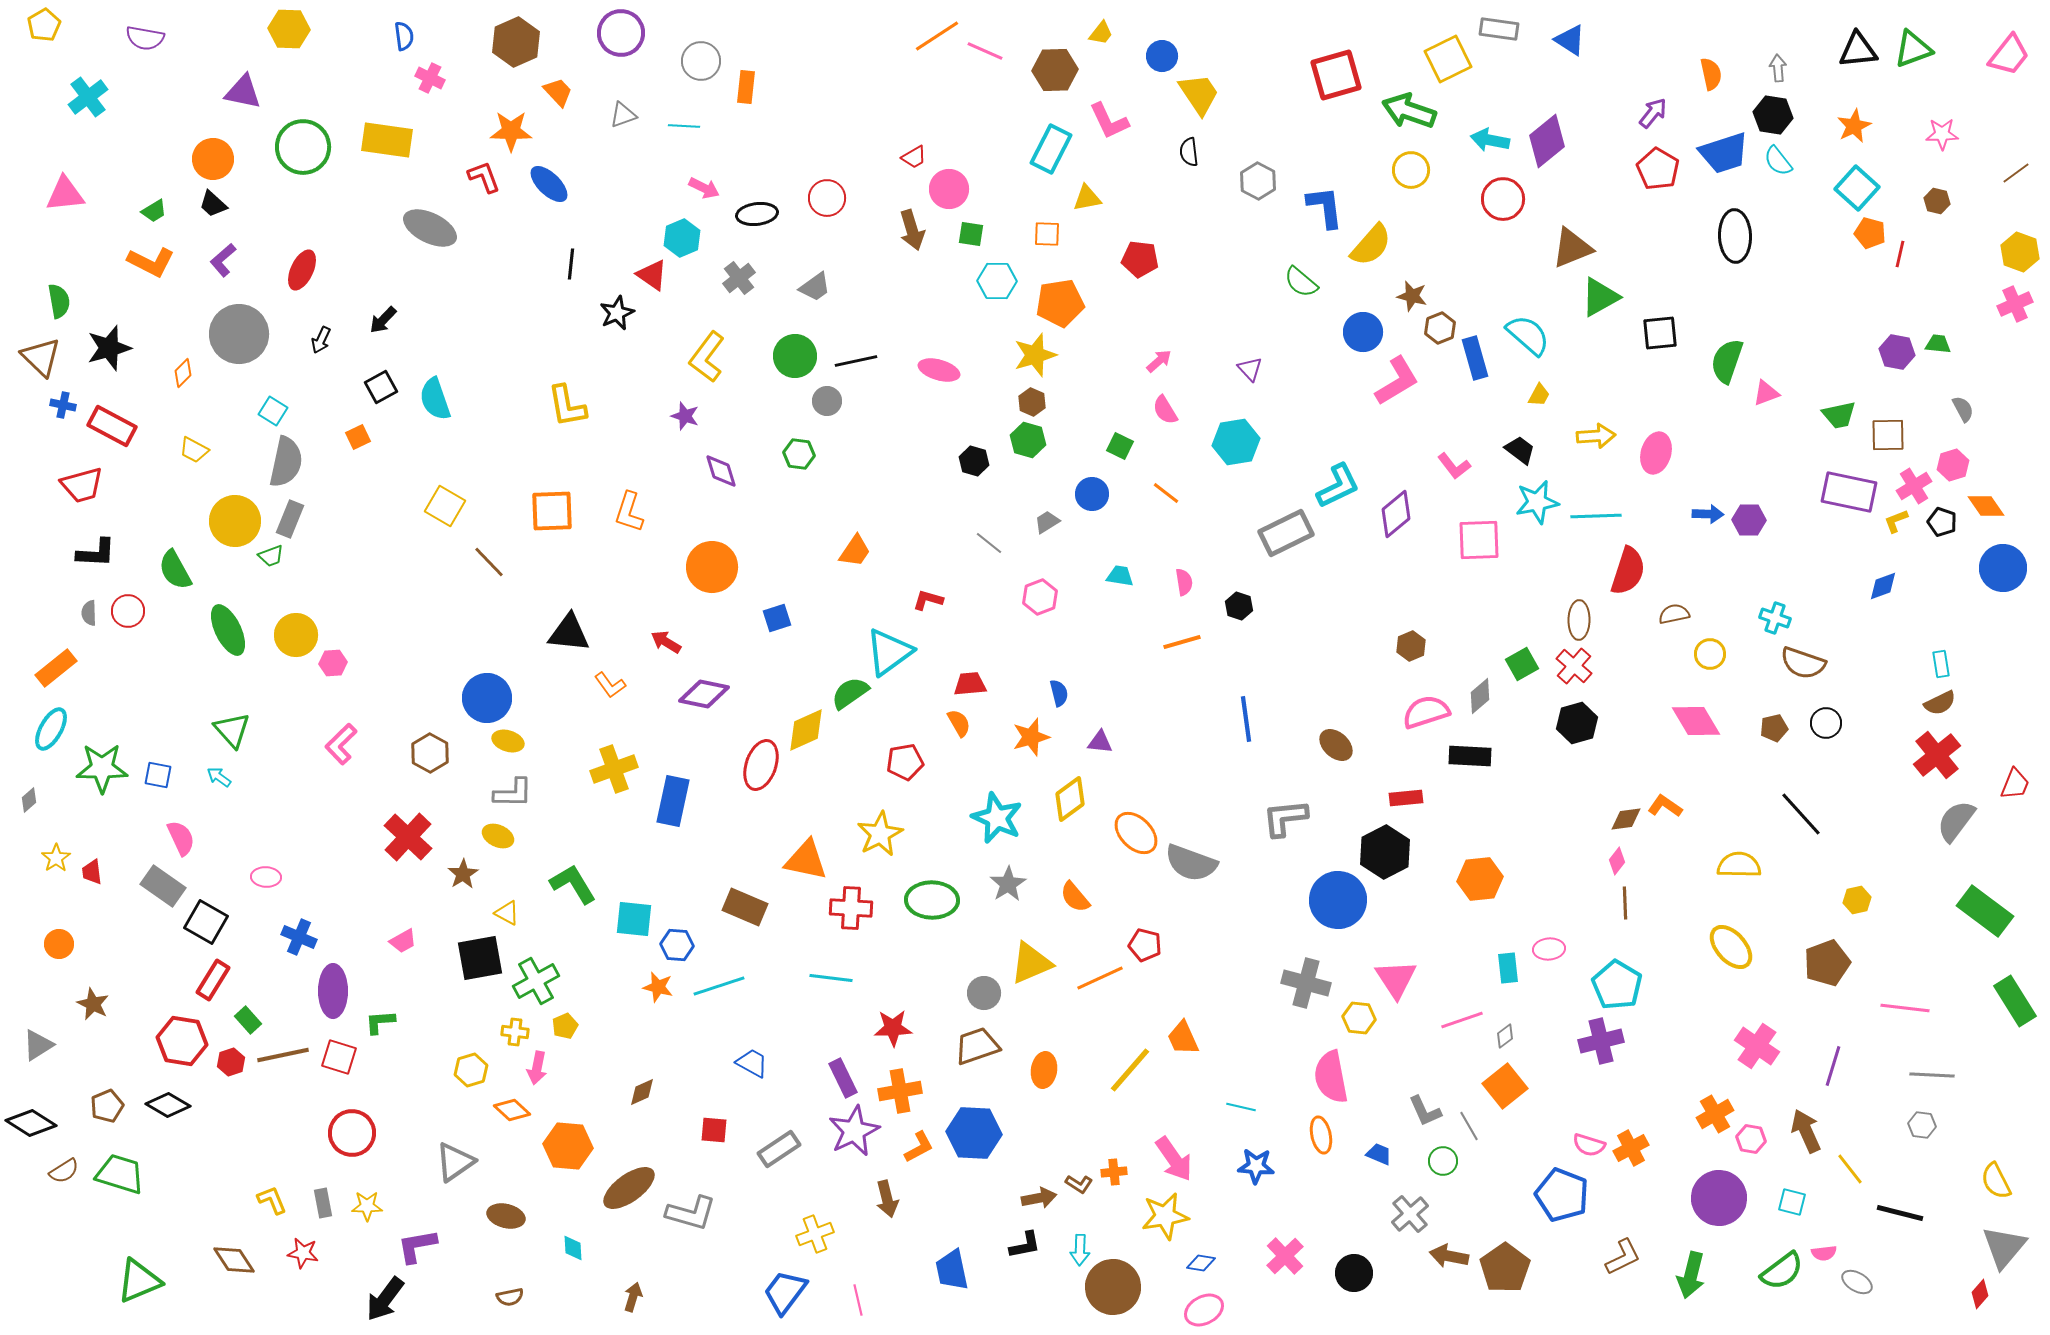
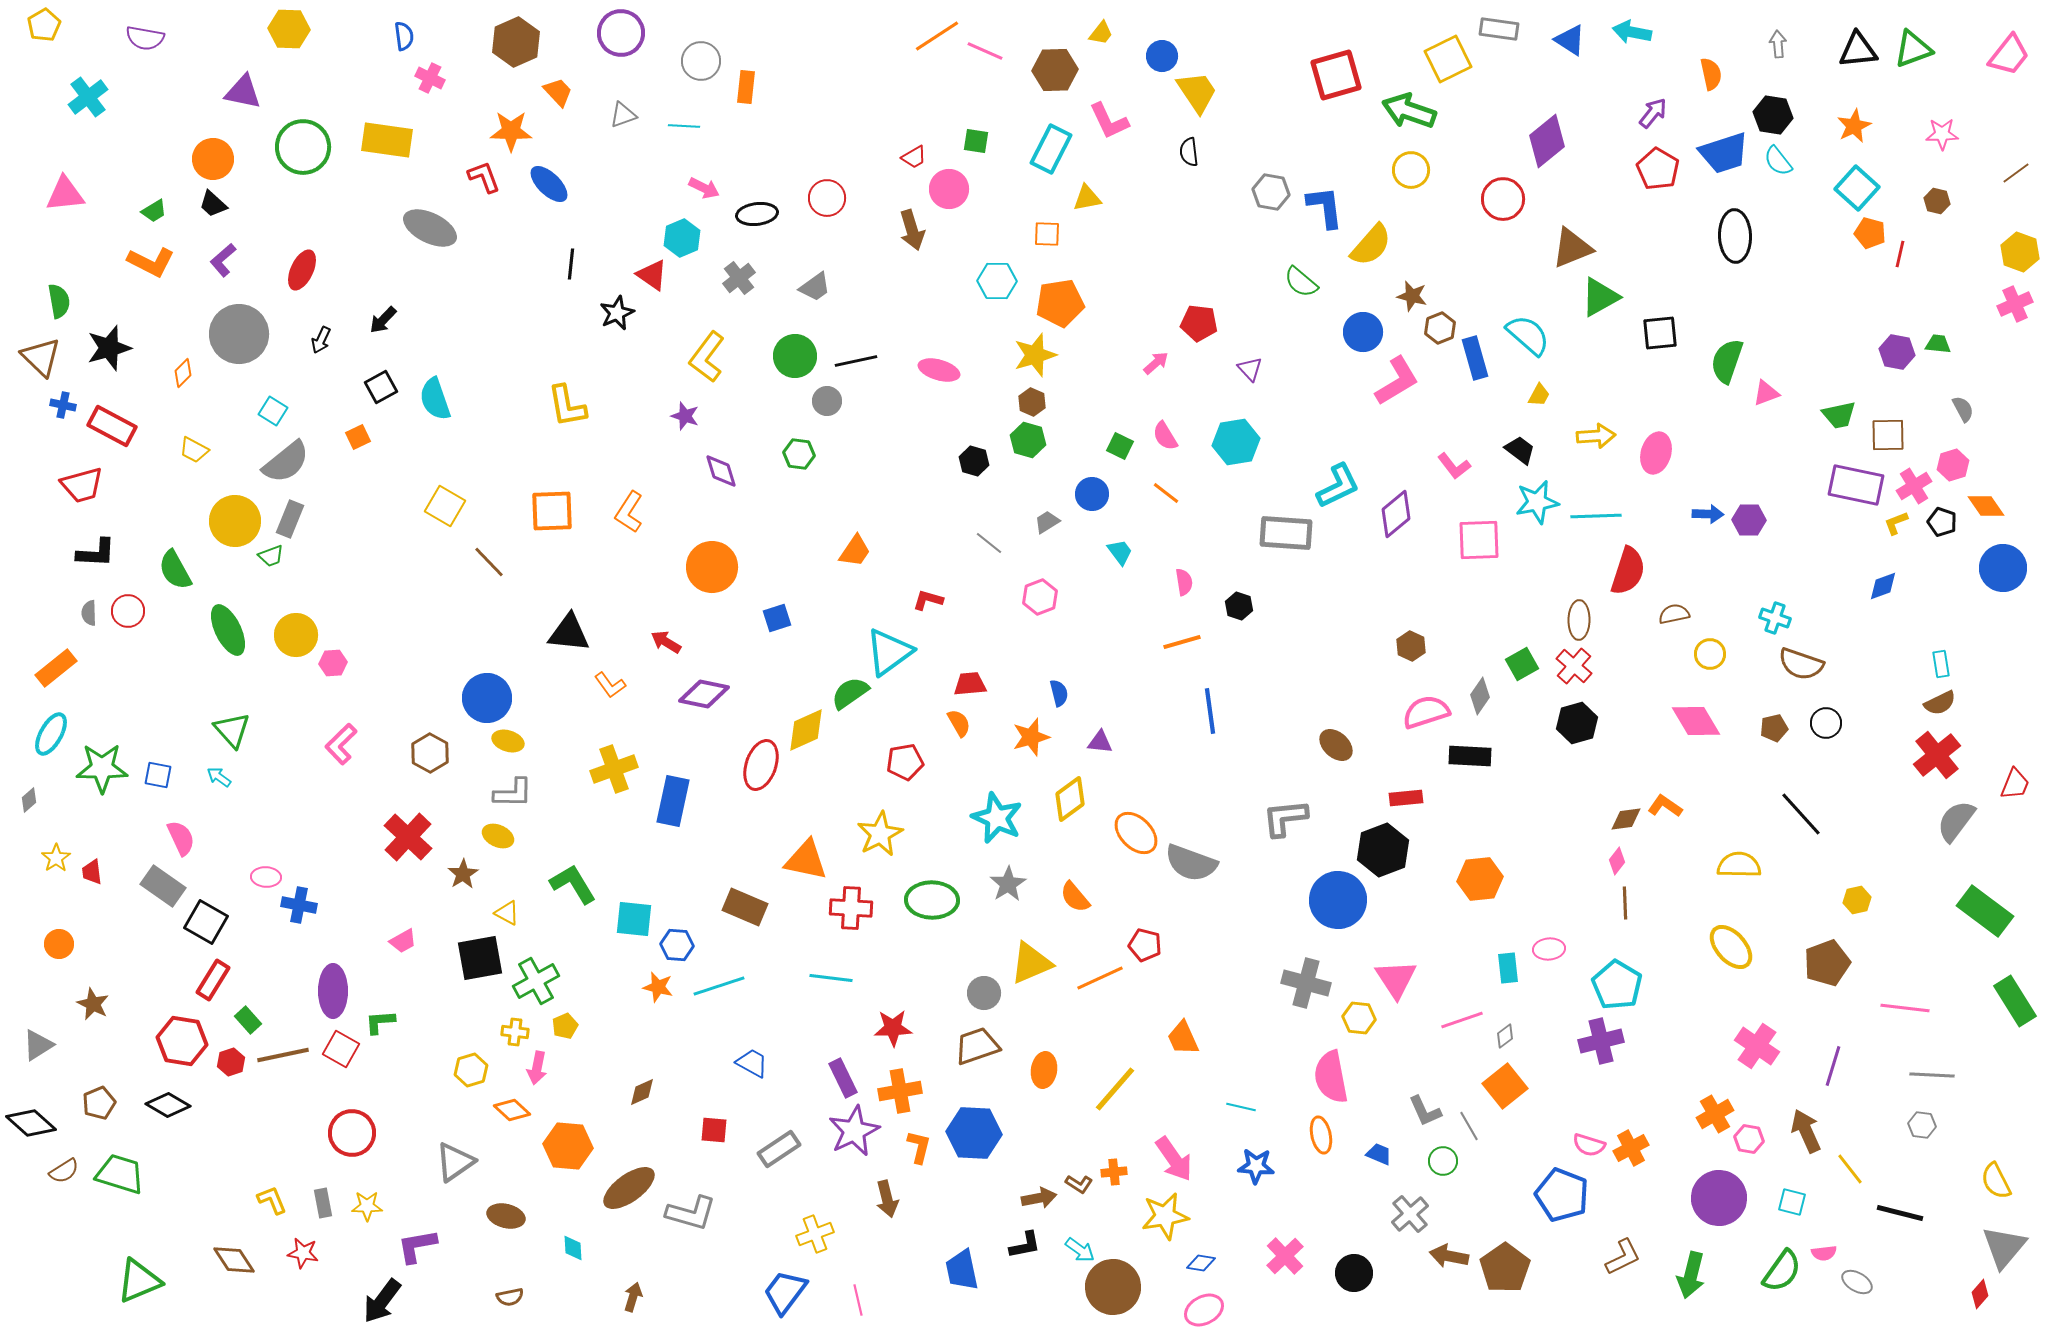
gray arrow at (1778, 68): moved 24 px up
yellow trapezoid at (1199, 94): moved 2 px left, 2 px up
cyan arrow at (1490, 140): moved 142 px right, 108 px up
gray hexagon at (1258, 181): moved 13 px right, 11 px down; rotated 18 degrees counterclockwise
green square at (971, 234): moved 5 px right, 93 px up
red pentagon at (1140, 259): moved 59 px right, 64 px down
pink arrow at (1159, 361): moved 3 px left, 2 px down
pink semicircle at (1165, 410): moved 26 px down
gray semicircle at (286, 462): rotated 39 degrees clockwise
purple rectangle at (1849, 492): moved 7 px right, 7 px up
orange L-shape at (629, 512): rotated 15 degrees clockwise
yellow L-shape at (1896, 521): moved 2 px down
gray rectangle at (1286, 533): rotated 30 degrees clockwise
cyan trapezoid at (1120, 576): moved 24 px up; rotated 44 degrees clockwise
brown hexagon at (1411, 646): rotated 12 degrees counterclockwise
brown semicircle at (1803, 663): moved 2 px left, 1 px down
gray diamond at (1480, 696): rotated 15 degrees counterclockwise
blue line at (1246, 719): moved 36 px left, 8 px up
cyan ellipse at (51, 729): moved 5 px down
black hexagon at (1385, 852): moved 2 px left, 2 px up; rotated 6 degrees clockwise
blue cross at (299, 937): moved 32 px up; rotated 12 degrees counterclockwise
red square at (339, 1057): moved 2 px right, 8 px up; rotated 12 degrees clockwise
yellow line at (1130, 1070): moved 15 px left, 19 px down
brown pentagon at (107, 1106): moved 8 px left, 3 px up
black diamond at (31, 1123): rotated 9 degrees clockwise
pink hexagon at (1751, 1139): moved 2 px left
orange L-shape at (919, 1147): rotated 48 degrees counterclockwise
cyan arrow at (1080, 1250): rotated 56 degrees counterclockwise
blue trapezoid at (952, 1270): moved 10 px right
green semicircle at (1782, 1271): rotated 18 degrees counterclockwise
black arrow at (385, 1299): moved 3 px left, 2 px down
